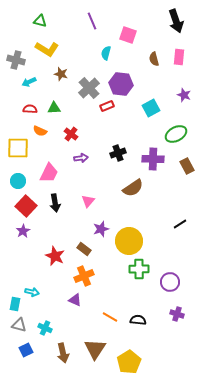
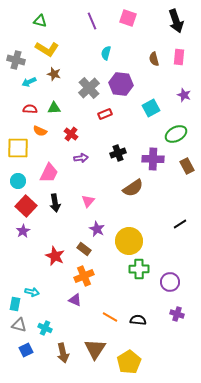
pink square at (128, 35): moved 17 px up
brown star at (61, 74): moved 7 px left
red rectangle at (107, 106): moved 2 px left, 8 px down
purple star at (101, 229): moved 4 px left; rotated 28 degrees counterclockwise
